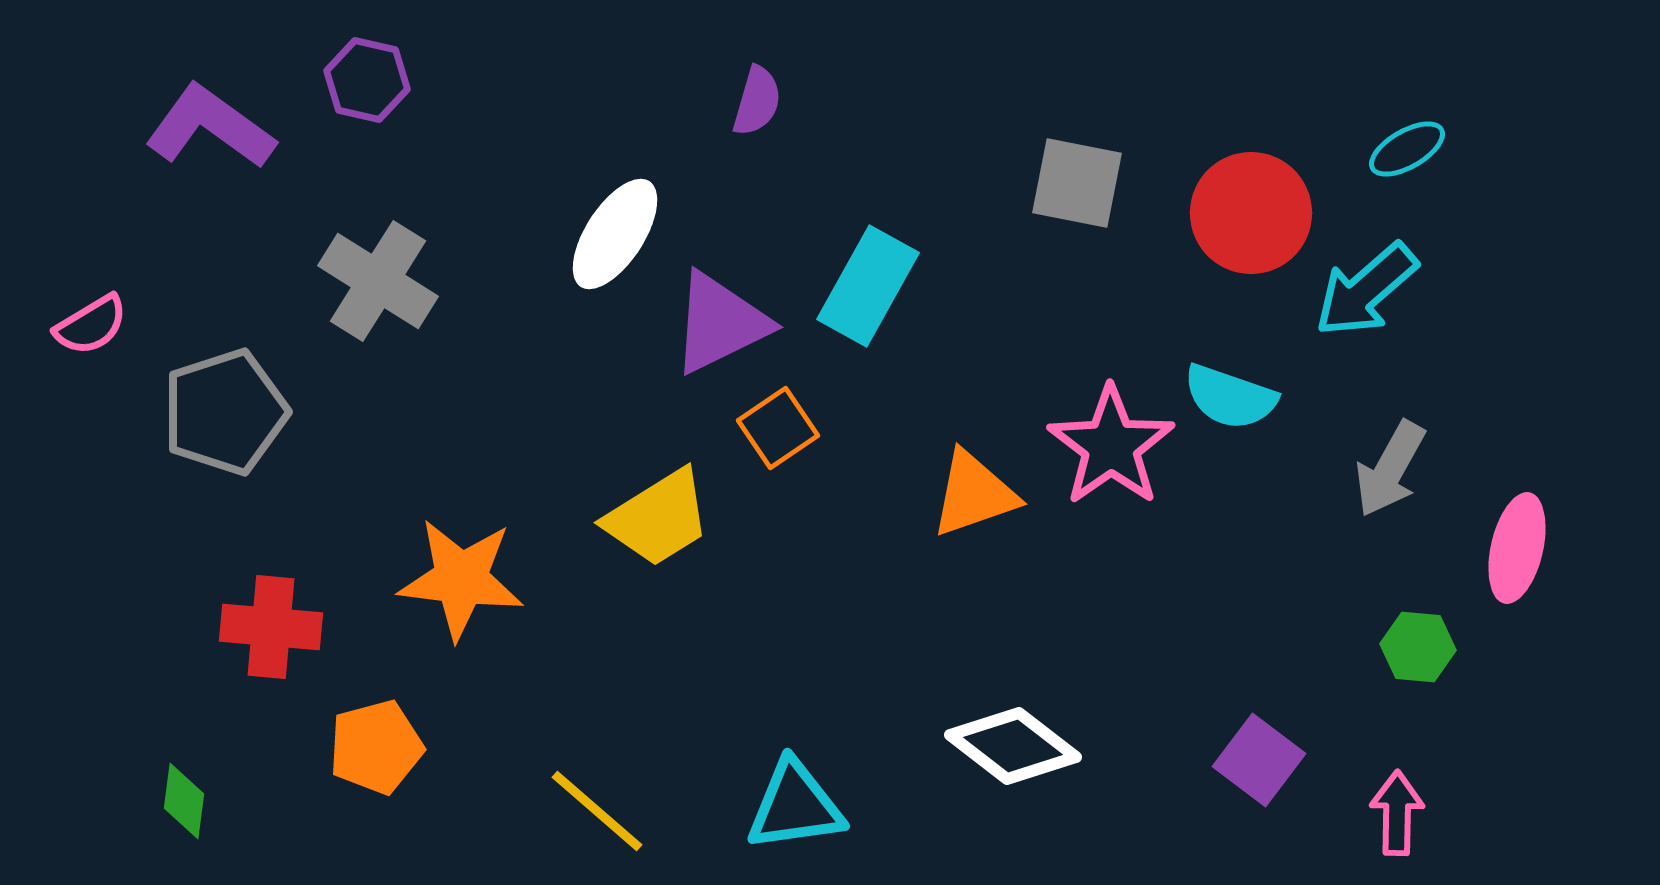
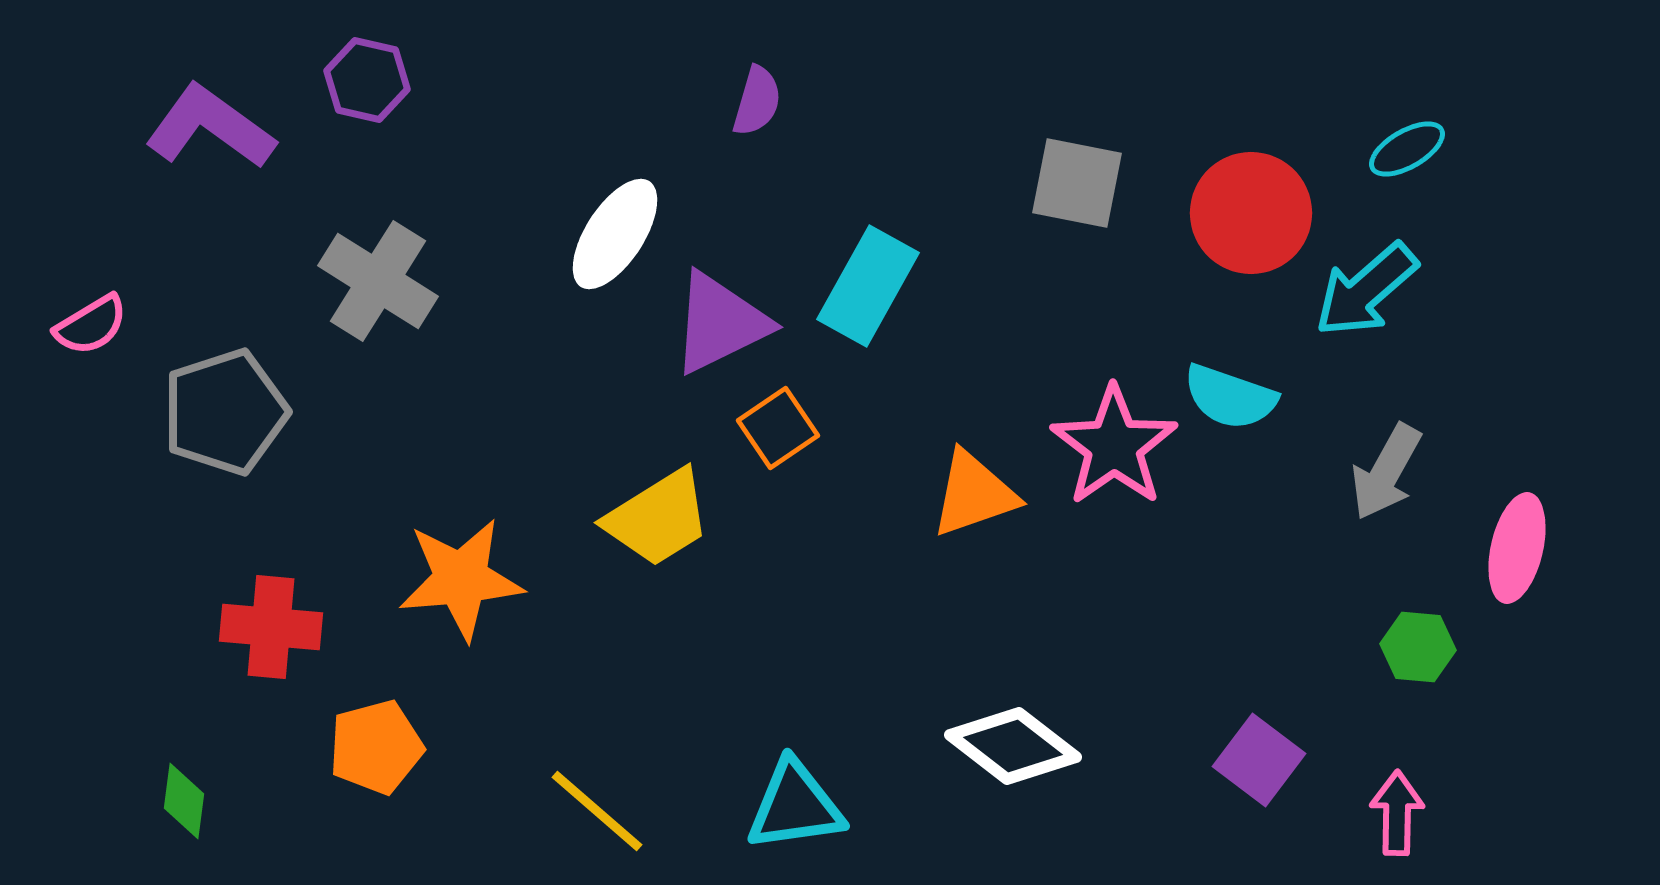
pink star: moved 3 px right
gray arrow: moved 4 px left, 3 px down
orange star: rotated 12 degrees counterclockwise
